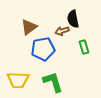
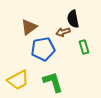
brown arrow: moved 1 px right, 1 px down
yellow trapezoid: rotated 30 degrees counterclockwise
